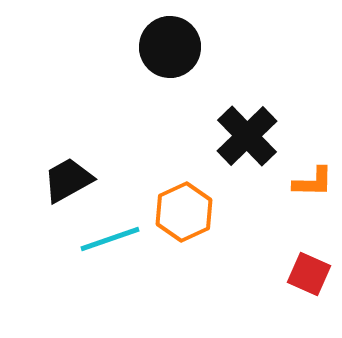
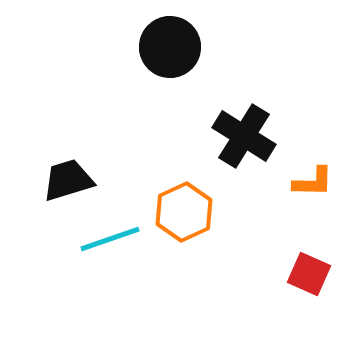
black cross: moved 3 px left; rotated 14 degrees counterclockwise
black trapezoid: rotated 12 degrees clockwise
